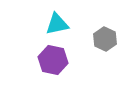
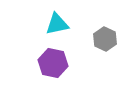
purple hexagon: moved 3 px down
